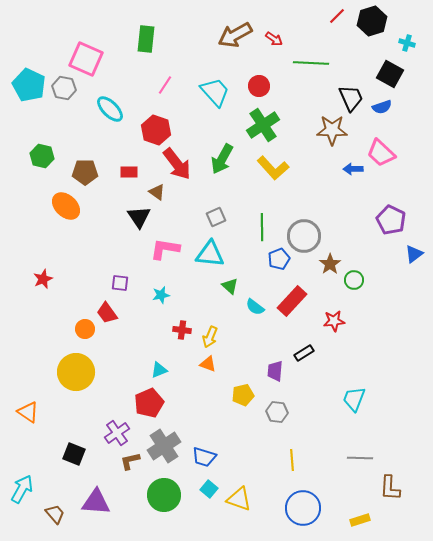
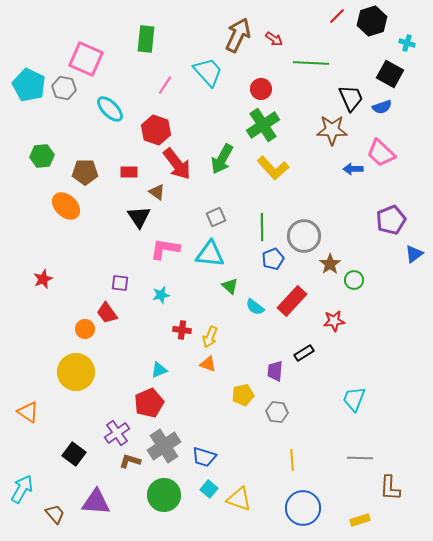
brown arrow at (235, 35): moved 3 px right; rotated 144 degrees clockwise
red circle at (259, 86): moved 2 px right, 3 px down
cyan trapezoid at (215, 92): moved 7 px left, 20 px up
green hexagon at (42, 156): rotated 20 degrees counterclockwise
purple pentagon at (391, 220): rotated 24 degrees clockwise
blue pentagon at (279, 259): moved 6 px left
black square at (74, 454): rotated 15 degrees clockwise
brown L-shape at (130, 461): rotated 30 degrees clockwise
